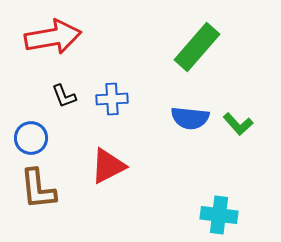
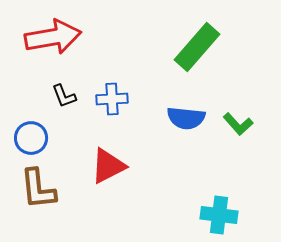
blue semicircle: moved 4 px left
